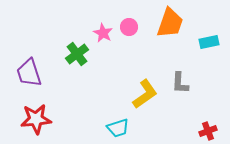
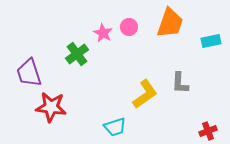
cyan rectangle: moved 2 px right, 1 px up
red star: moved 15 px right, 12 px up; rotated 12 degrees clockwise
cyan trapezoid: moved 3 px left, 1 px up
